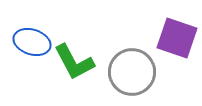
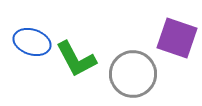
green L-shape: moved 2 px right, 3 px up
gray circle: moved 1 px right, 2 px down
